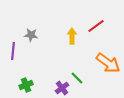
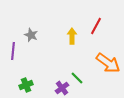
red line: rotated 24 degrees counterclockwise
gray star: rotated 16 degrees clockwise
